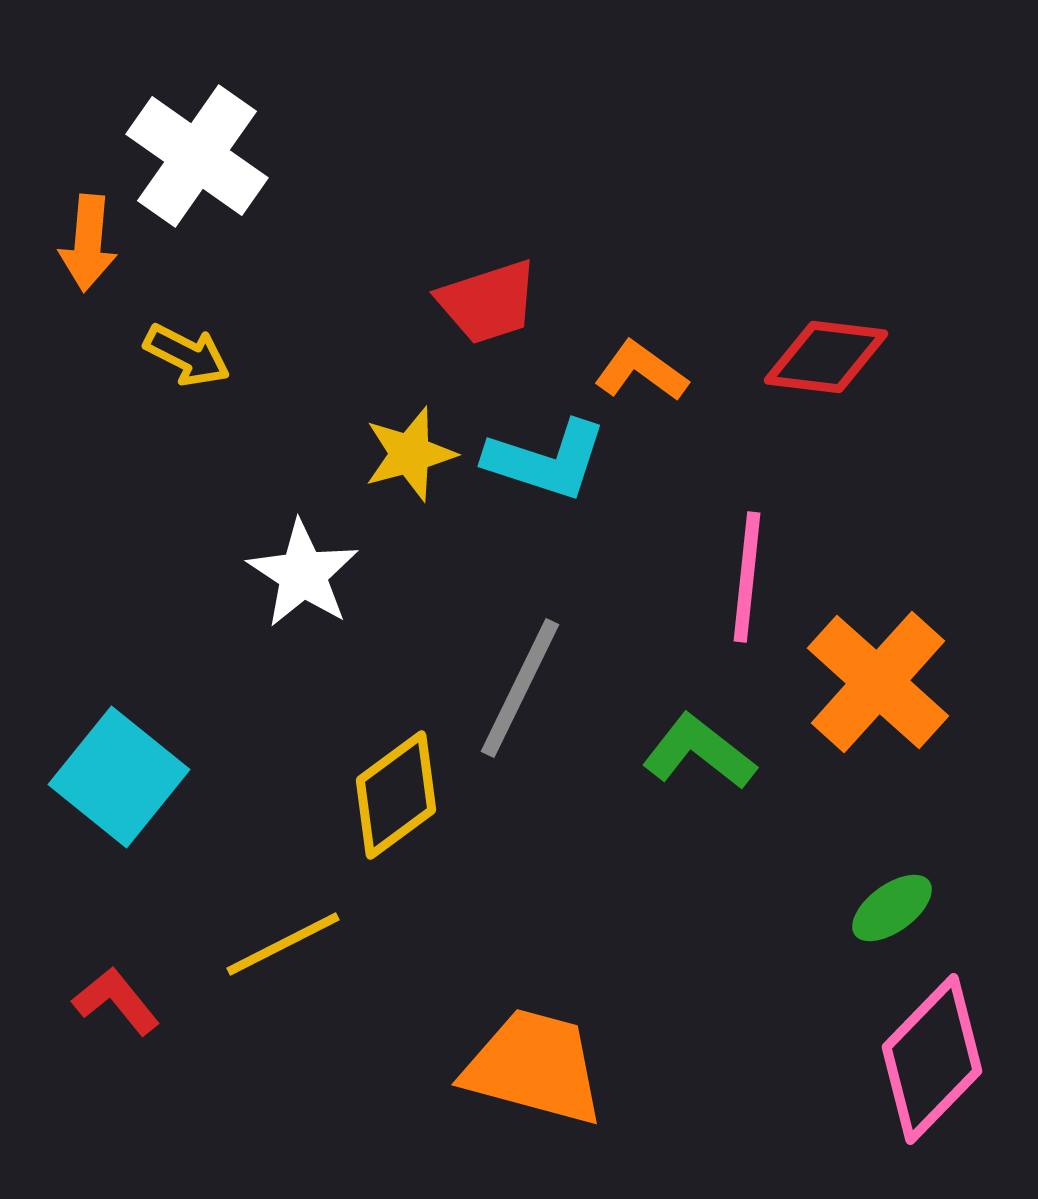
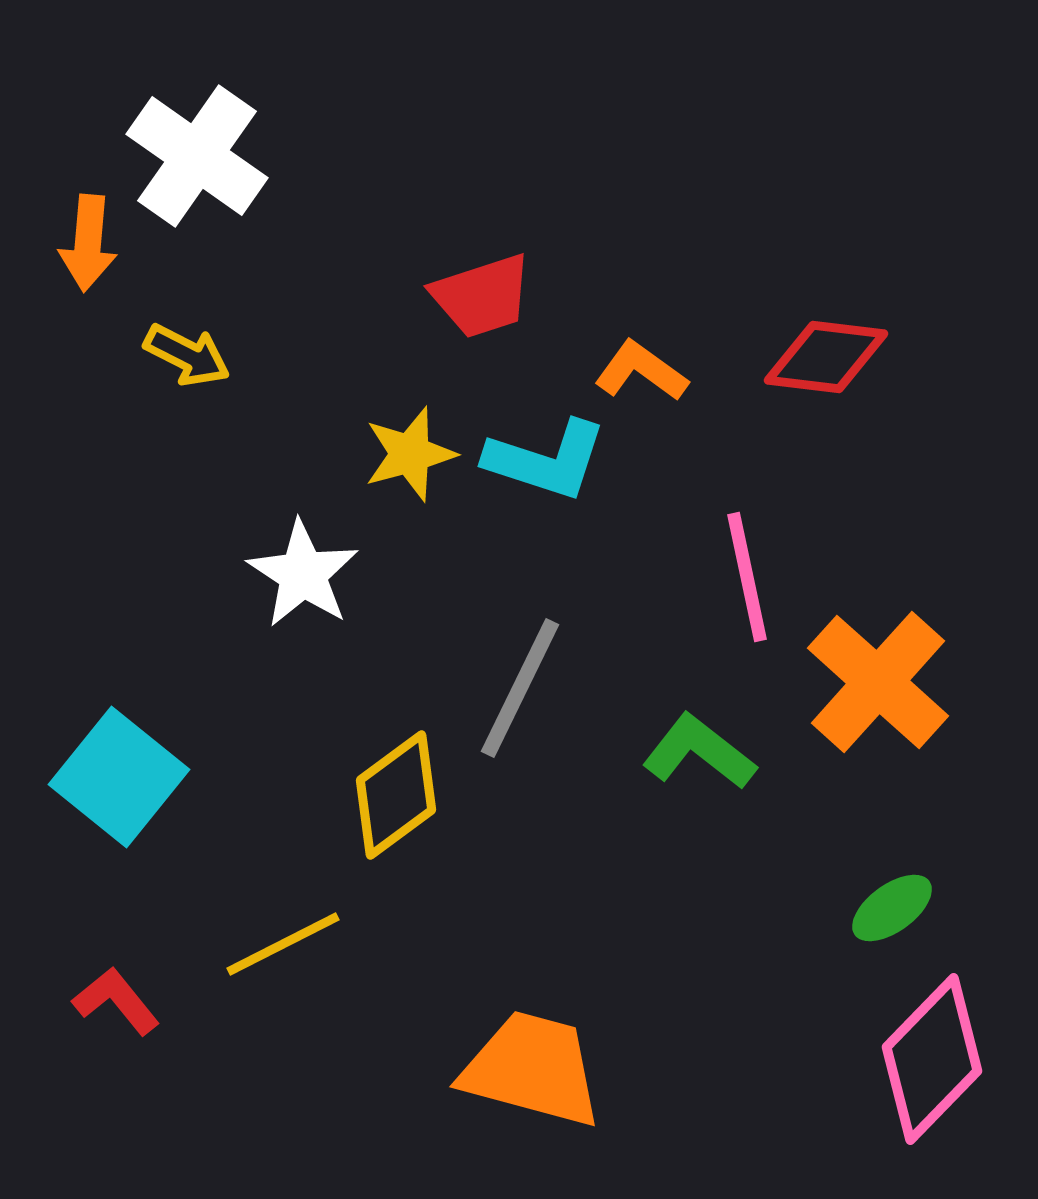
red trapezoid: moved 6 px left, 6 px up
pink line: rotated 18 degrees counterclockwise
orange trapezoid: moved 2 px left, 2 px down
